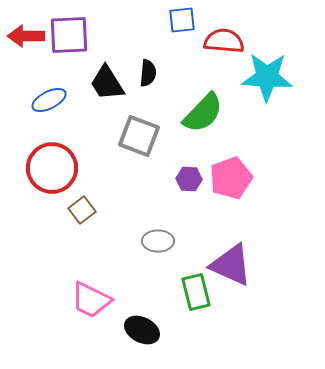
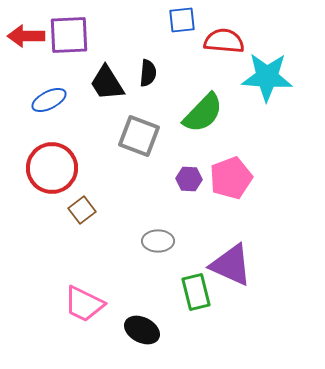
pink trapezoid: moved 7 px left, 4 px down
